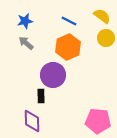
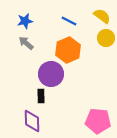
orange hexagon: moved 3 px down
purple circle: moved 2 px left, 1 px up
